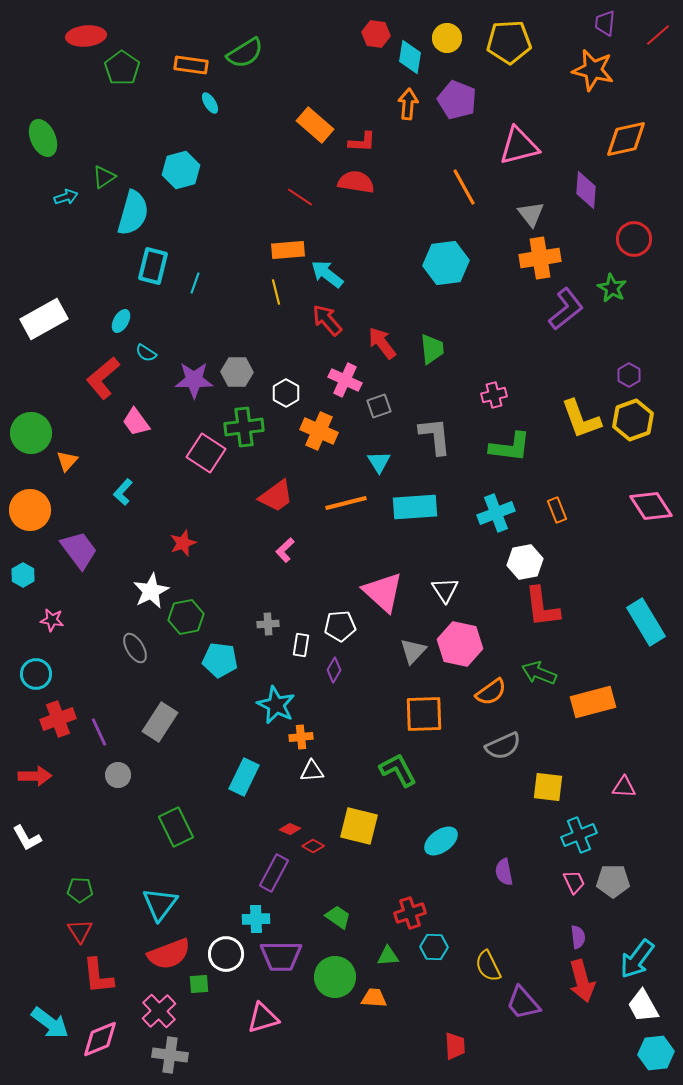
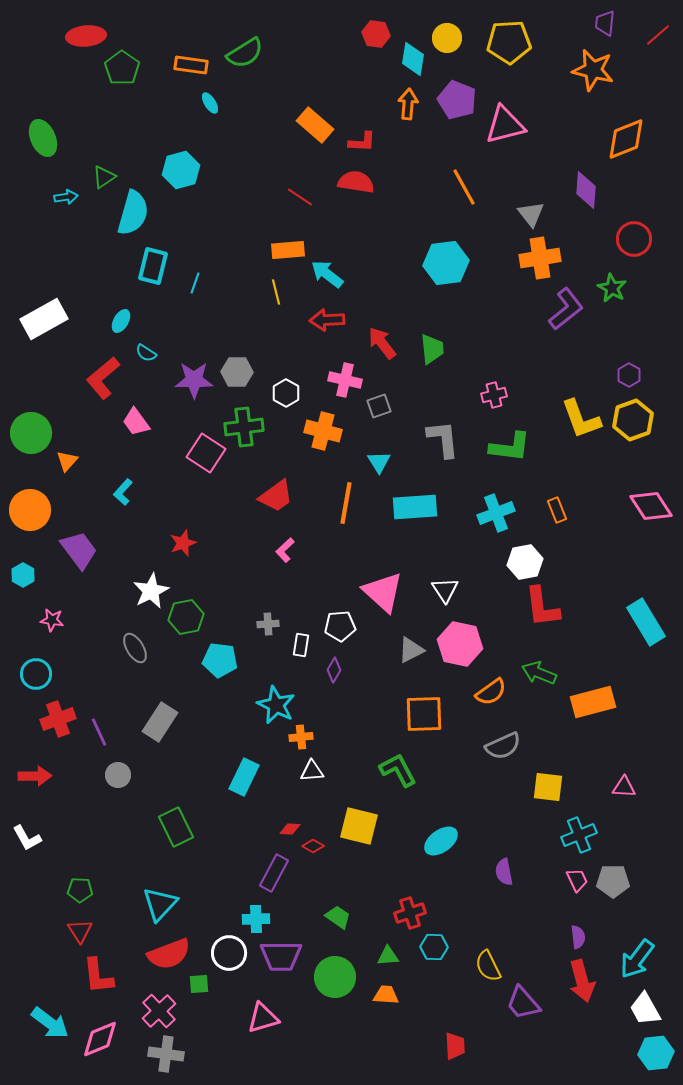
cyan diamond at (410, 57): moved 3 px right, 2 px down
orange diamond at (626, 139): rotated 9 degrees counterclockwise
pink triangle at (519, 146): moved 14 px left, 21 px up
cyan arrow at (66, 197): rotated 10 degrees clockwise
red arrow at (327, 320): rotated 52 degrees counterclockwise
pink cross at (345, 380): rotated 12 degrees counterclockwise
orange cross at (319, 431): moved 4 px right; rotated 9 degrees counterclockwise
gray L-shape at (435, 436): moved 8 px right, 3 px down
orange line at (346, 503): rotated 66 degrees counterclockwise
gray triangle at (413, 651): moved 2 px left, 1 px up; rotated 20 degrees clockwise
red diamond at (290, 829): rotated 20 degrees counterclockwise
pink trapezoid at (574, 882): moved 3 px right, 2 px up
cyan triangle at (160, 904): rotated 6 degrees clockwise
white circle at (226, 954): moved 3 px right, 1 px up
orange trapezoid at (374, 998): moved 12 px right, 3 px up
white trapezoid at (643, 1006): moved 2 px right, 3 px down
gray cross at (170, 1055): moved 4 px left, 1 px up
